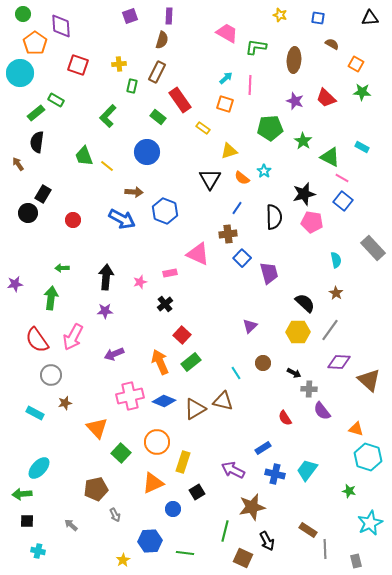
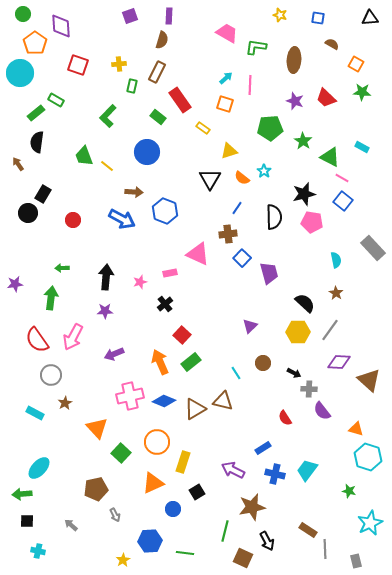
brown star at (65, 403): rotated 16 degrees counterclockwise
